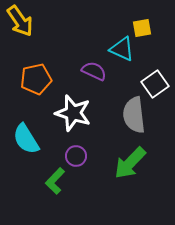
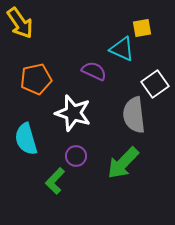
yellow arrow: moved 2 px down
cyan semicircle: rotated 16 degrees clockwise
green arrow: moved 7 px left
